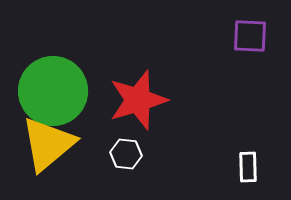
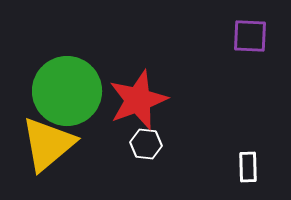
green circle: moved 14 px right
red star: rotated 4 degrees counterclockwise
white hexagon: moved 20 px right, 10 px up
